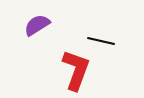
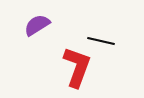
red L-shape: moved 1 px right, 3 px up
